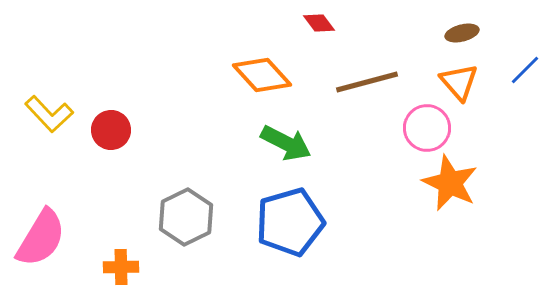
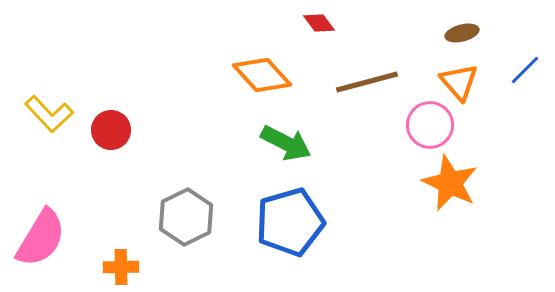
pink circle: moved 3 px right, 3 px up
